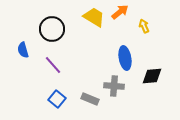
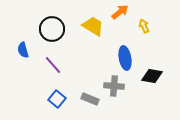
yellow trapezoid: moved 1 px left, 9 px down
black diamond: rotated 15 degrees clockwise
